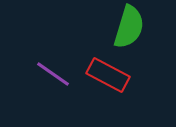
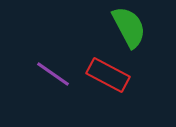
green semicircle: rotated 45 degrees counterclockwise
